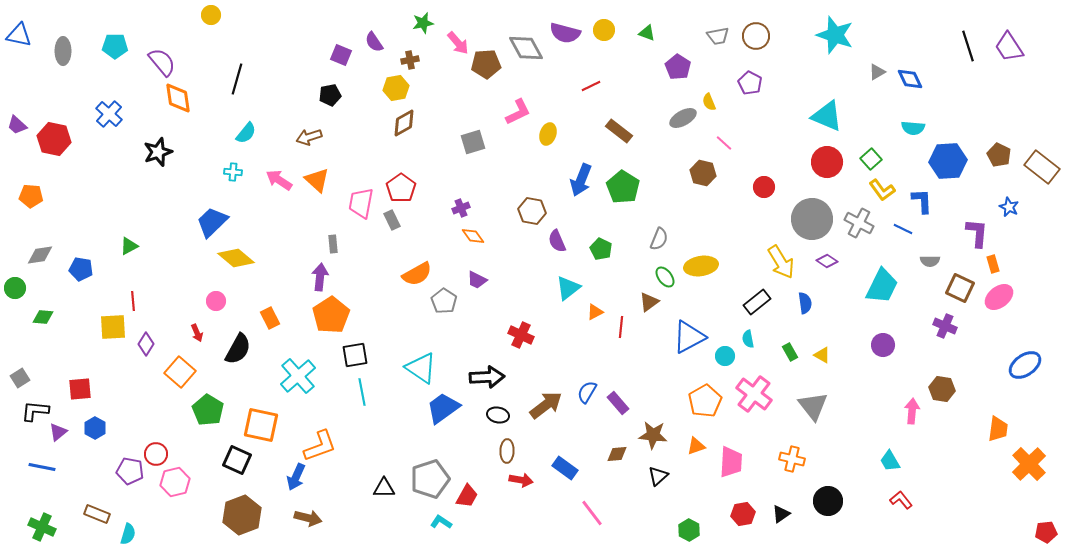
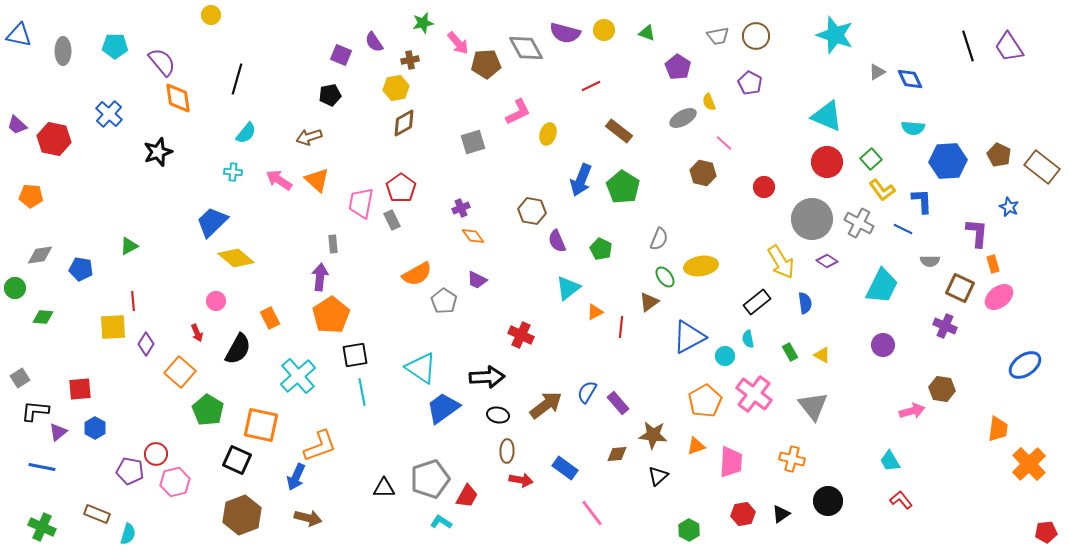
pink arrow at (912, 411): rotated 70 degrees clockwise
